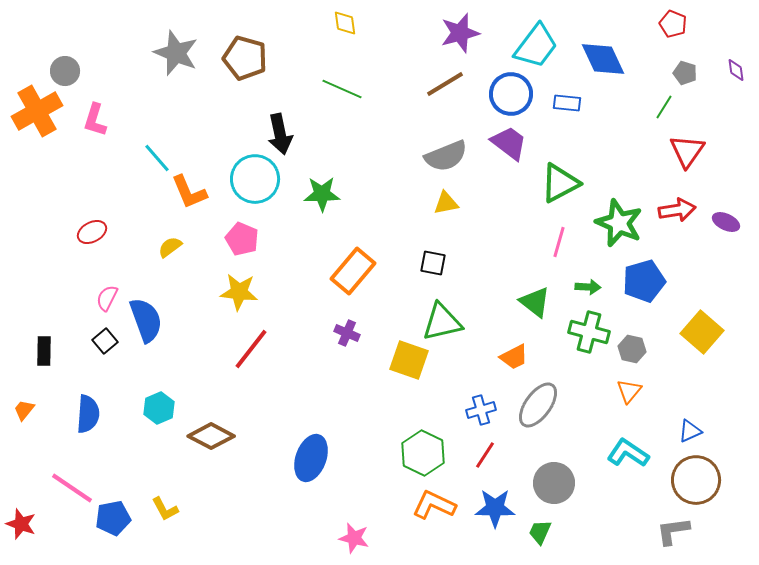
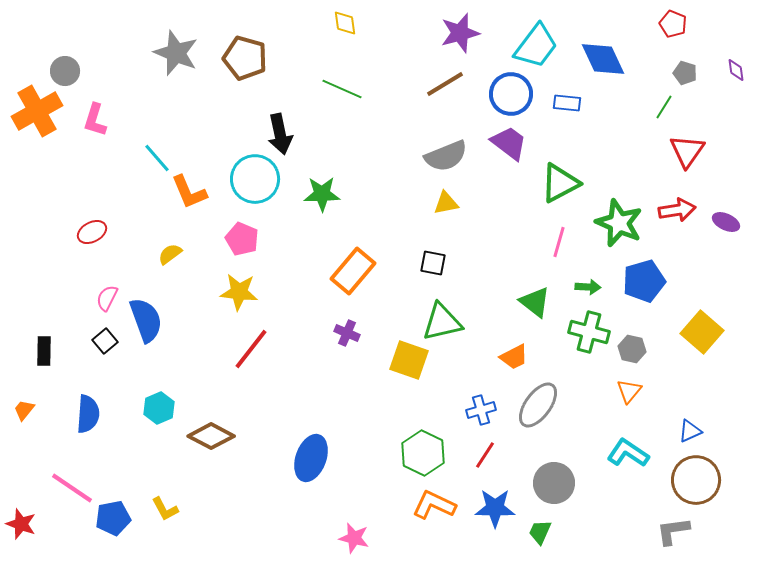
yellow semicircle at (170, 247): moved 7 px down
